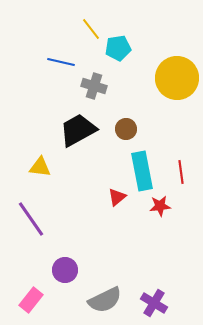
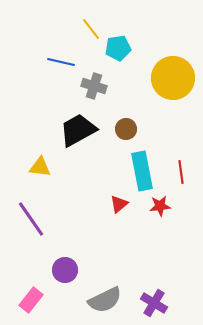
yellow circle: moved 4 px left
red triangle: moved 2 px right, 7 px down
